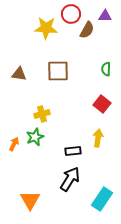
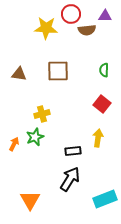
brown semicircle: rotated 54 degrees clockwise
green semicircle: moved 2 px left, 1 px down
cyan rectangle: moved 3 px right; rotated 35 degrees clockwise
